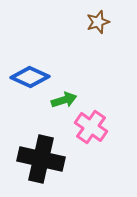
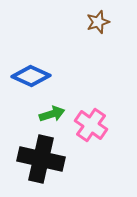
blue diamond: moved 1 px right, 1 px up
green arrow: moved 12 px left, 14 px down
pink cross: moved 2 px up
